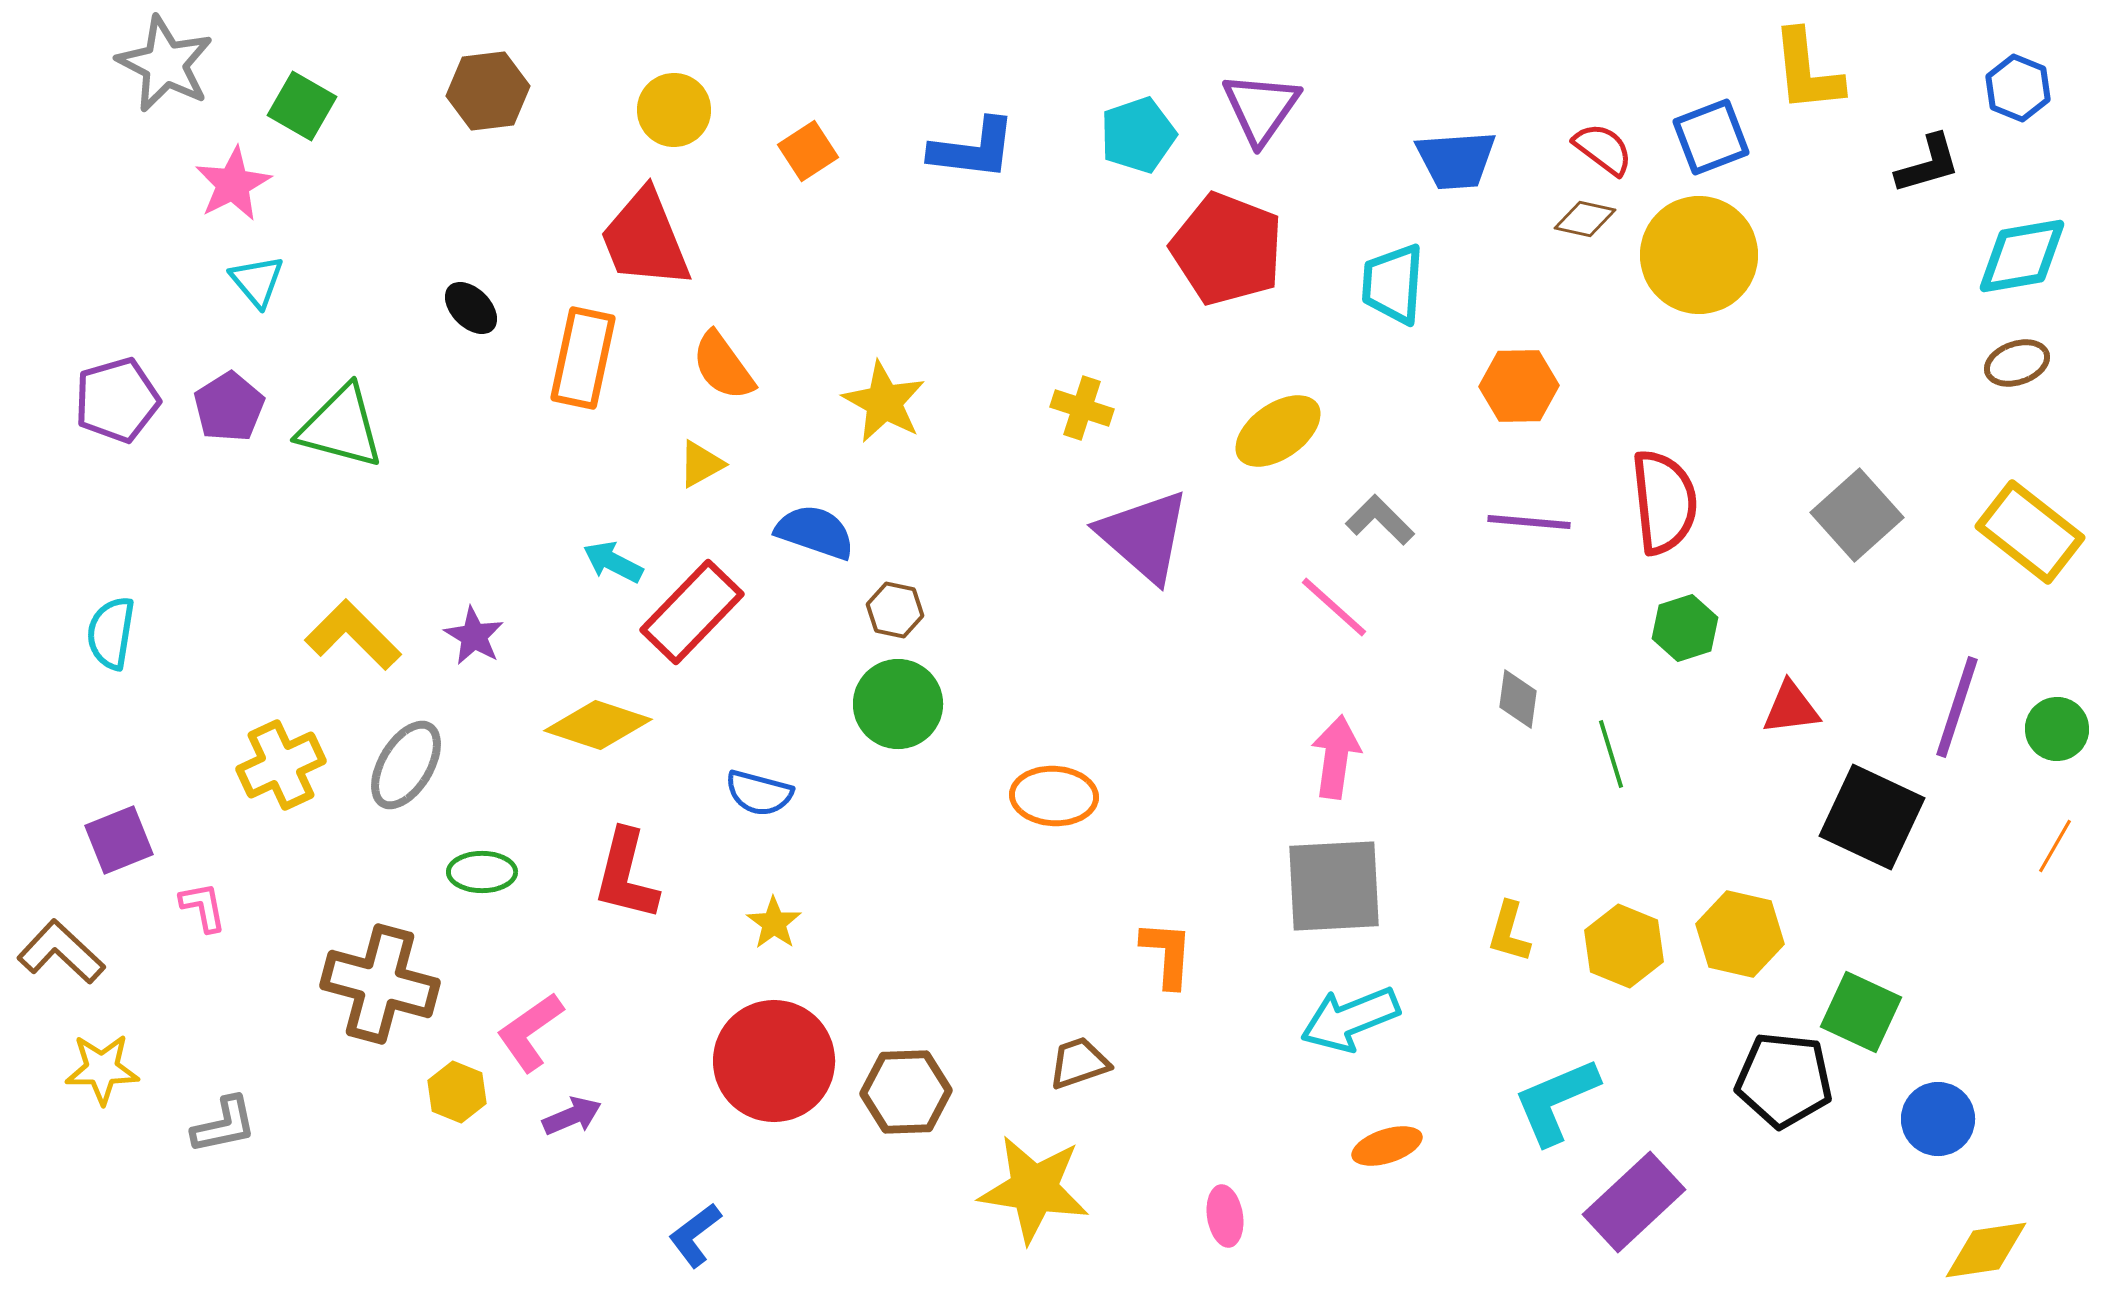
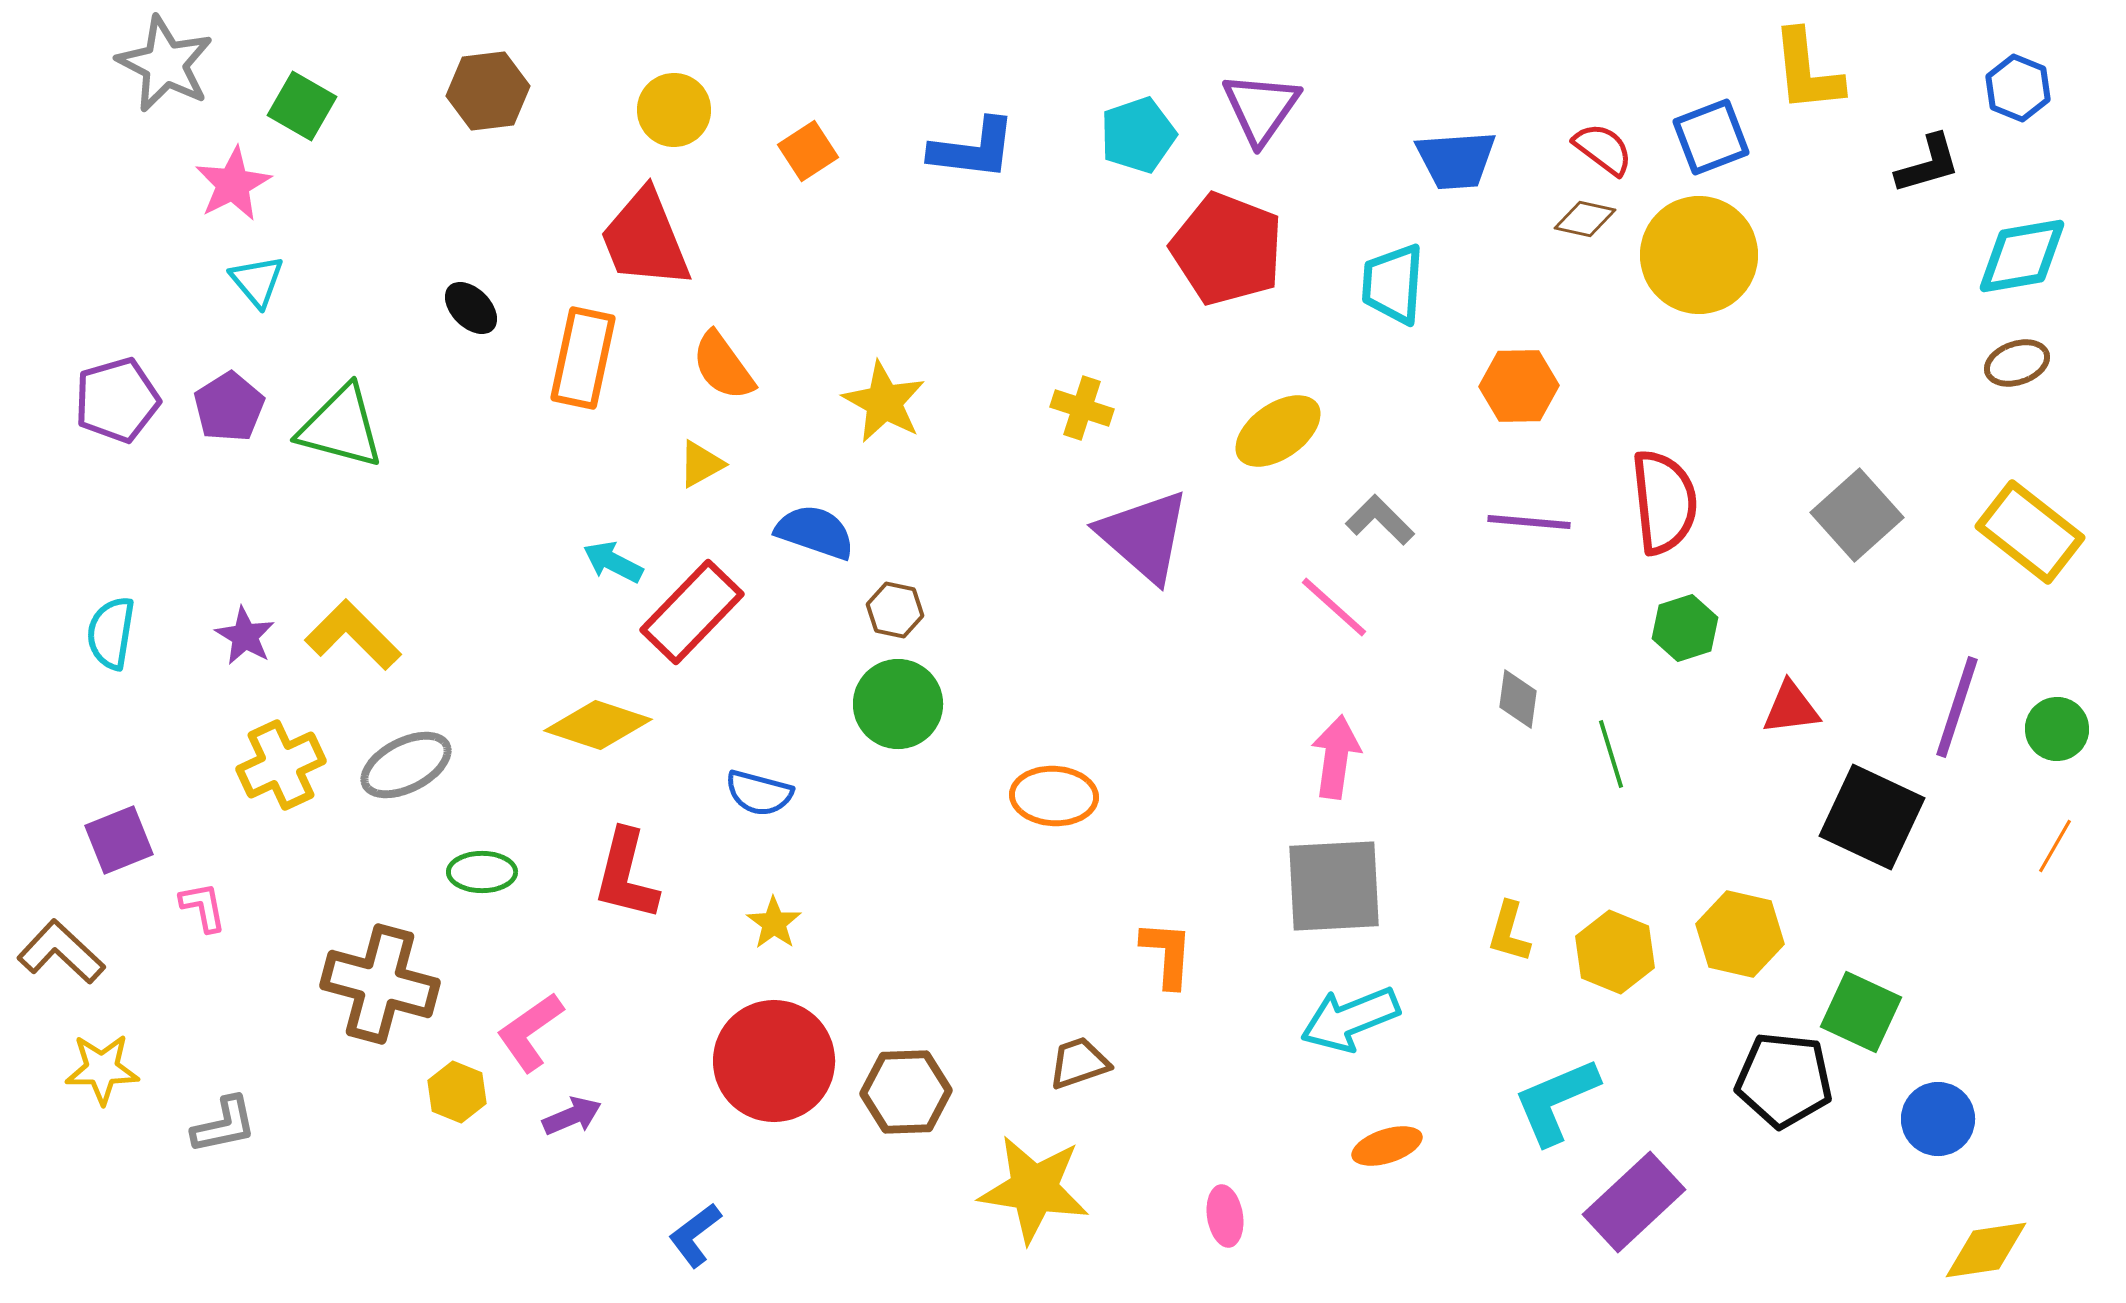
purple star at (474, 636): moved 229 px left
gray ellipse at (406, 765): rotated 32 degrees clockwise
yellow hexagon at (1624, 946): moved 9 px left, 6 px down
